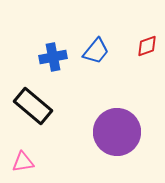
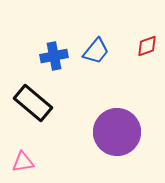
blue cross: moved 1 px right, 1 px up
black rectangle: moved 3 px up
